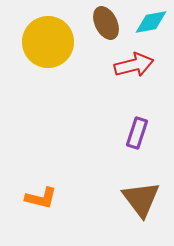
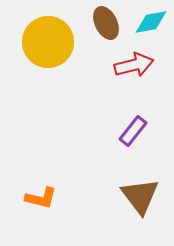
purple rectangle: moved 4 px left, 2 px up; rotated 20 degrees clockwise
brown triangle: moved 1 px left, 3 px up
